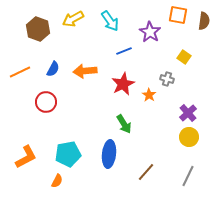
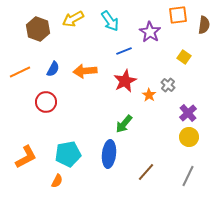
orange square: rotated 18 degrees counterclockwise
brown semicircle: moved 4 px down
gray cross: moved 1 px right, 6 px down; rotated 24 degrees clockwise
red star: moved 2 px right, 3 px up
green arrow: rotated 72 degrees clockwise
